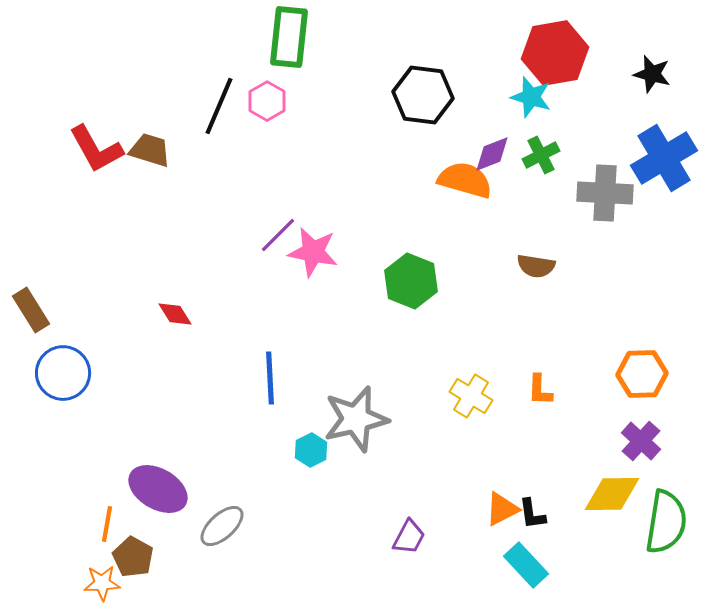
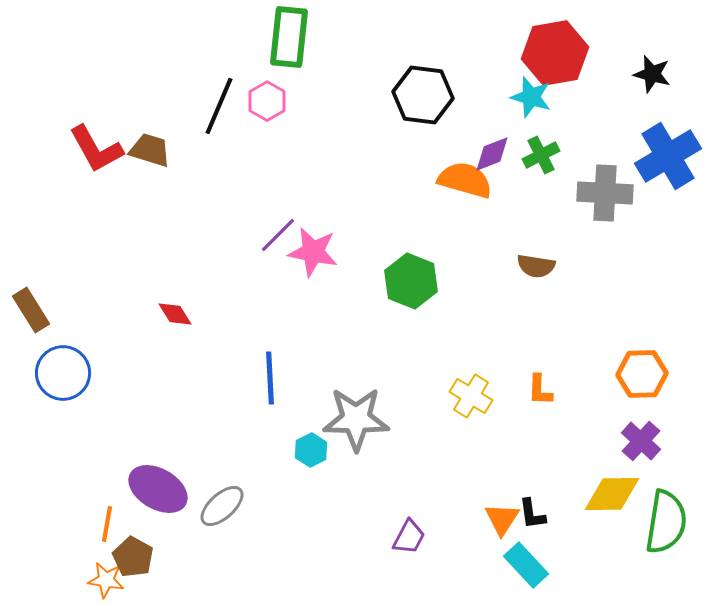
blue cross: moved 4 px right, 2 px up
gray star: rotated 14 degrees clockwise
orange triangle: moved 10 px down; rotated 30 degrees counterclockwise
gray ellipse: moved 20 px up
orange star: moved 4 px right, 3 px up; rotated 12 degrees clockwise
